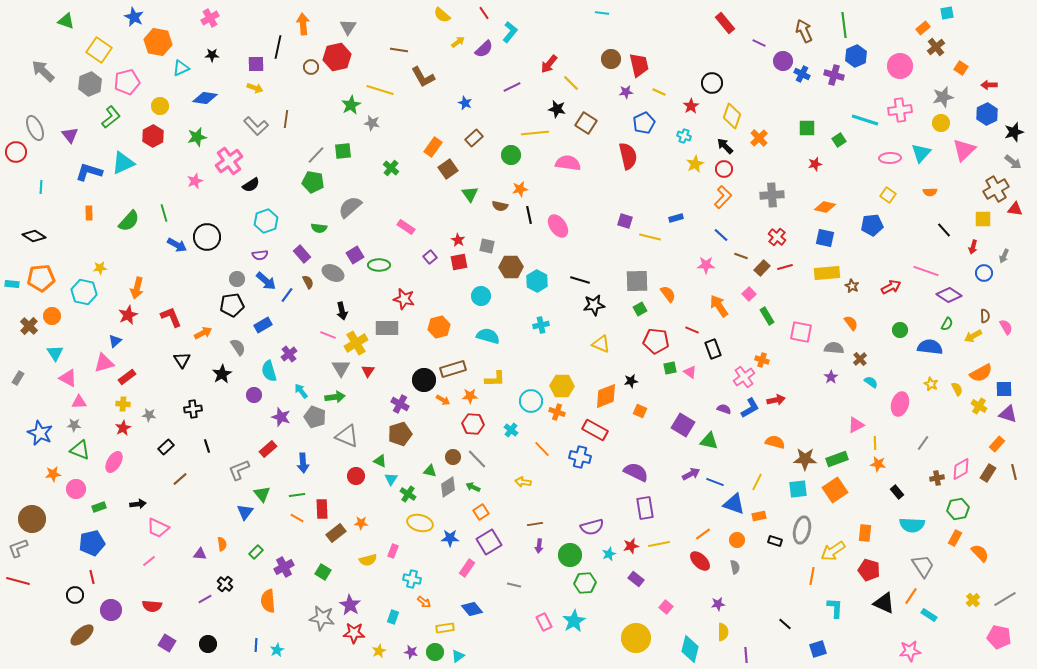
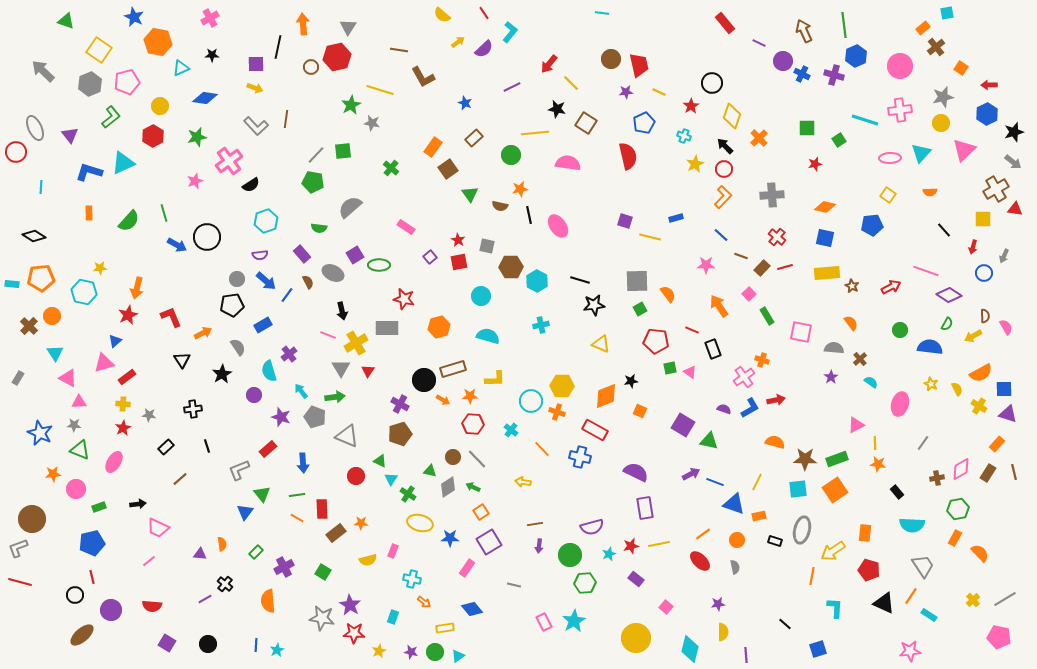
red line at (18, 581): moved 2 px right, 1 px down
